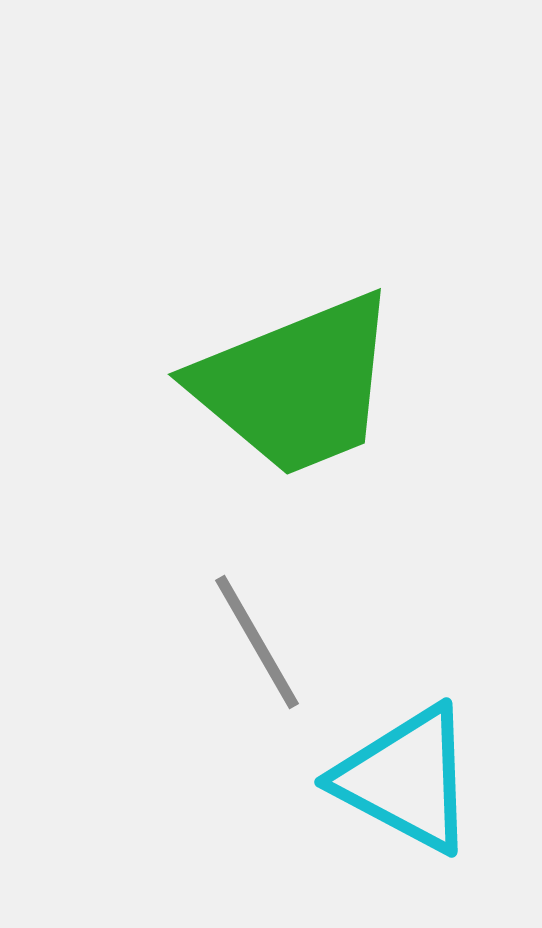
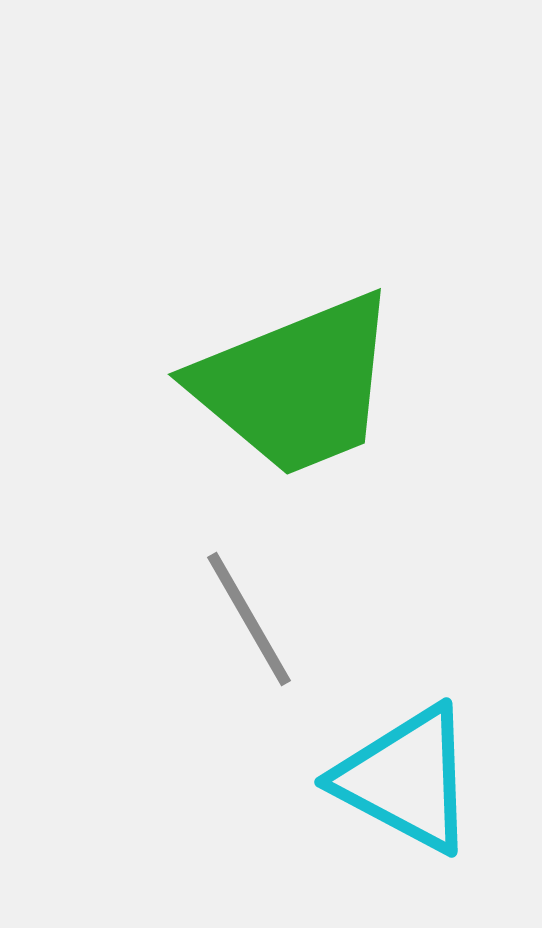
gray line: moved 8 px left, 23 px up
